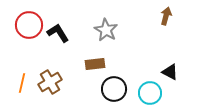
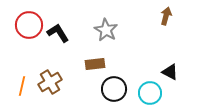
orange line: moved 3 px down
